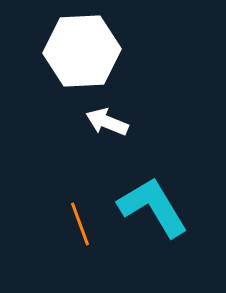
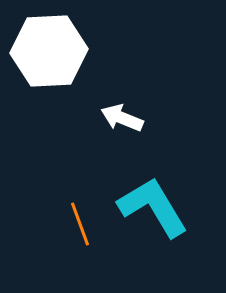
white hexagon: moved 33 px left
white arrow: moved 15 px right, 4 px up
